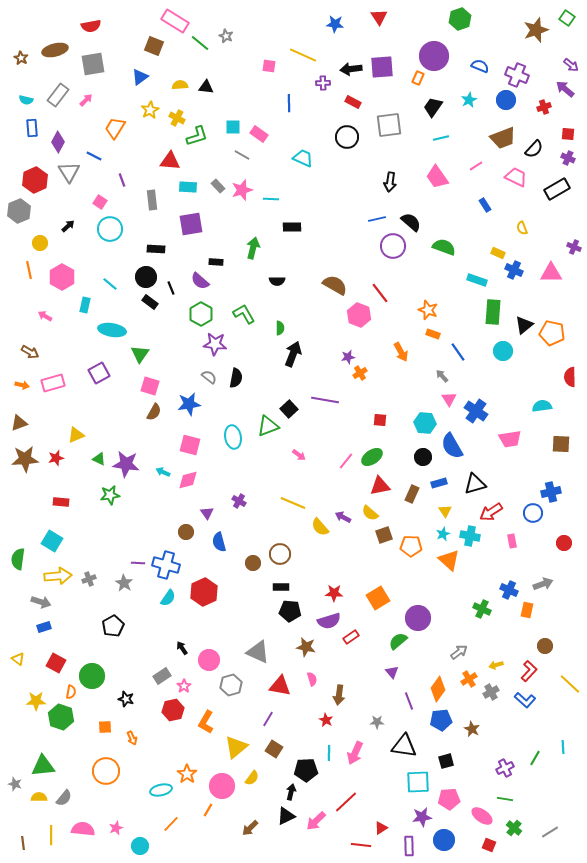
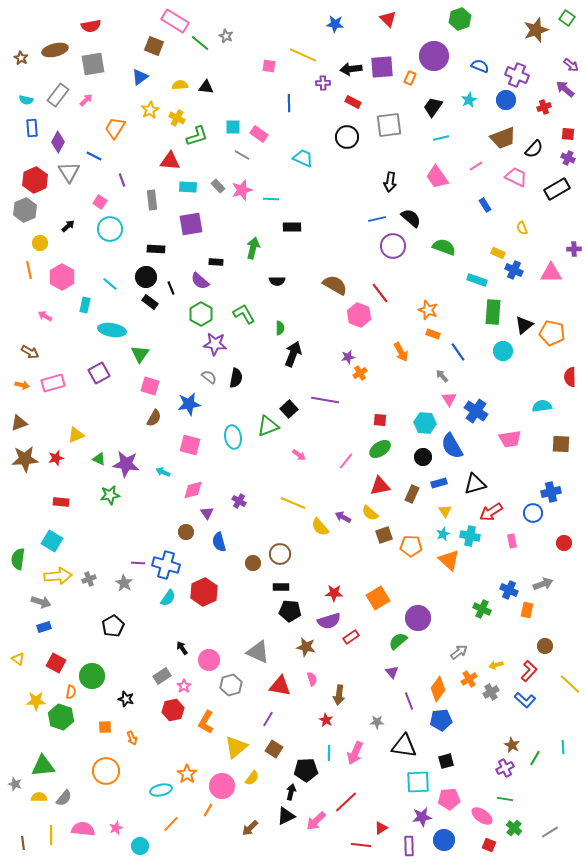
red triangle at (379, 17): moved 9 px right, 2 px down; rotated 12 degrees counterclockwise
orange rectangle at (418, 78): moved 8 px left
gray hexagon at (19, 211): moved 6 px right, 1 px up
black semicircle at (411, 222): moved 4 px up
purple cross at (574, 247): moved 2 px down; rotated 24 degrees counterclockwise
brown semicircle at (154, 412): moved 6 px down
green ellipse at (372, 457): moved 8 px right, 8 px up
pink diamond at (188, 480): moved 5 px right, 10 px down
brown star at (472, 729): moved 40 px right, 16 px down
